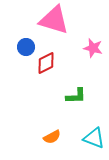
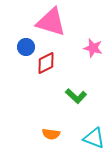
pink triangle: moved 3 px left, 2 px down
green L-shape: rotated 45 degrees clockwise
orange semicircle: moved 1 px left, 3 px up; rotated 36 degrees clockwise
